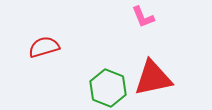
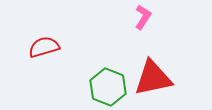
pink L-shape: rotated 125 degrees counterclockwise
green hexagon: moved 1 px up
